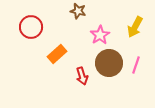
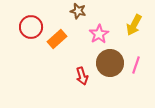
yellow arrow: moved 1 px left, 2 px up
pink star: moved 1 px left, 1 px up
orange rectangle: moved 15 px up
brown circle: moved 1 px right
